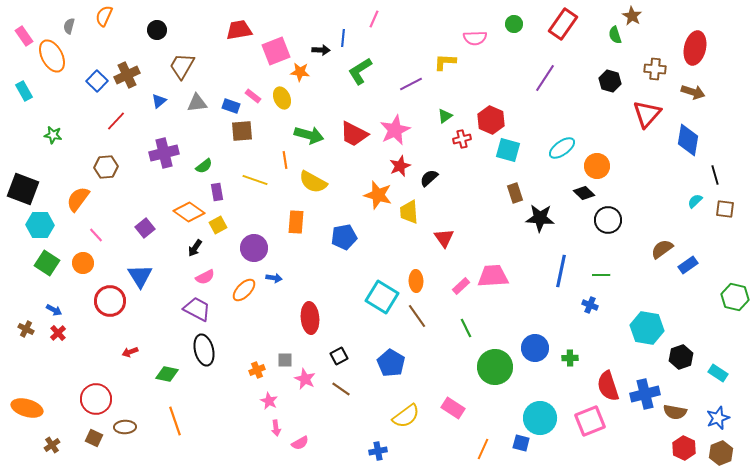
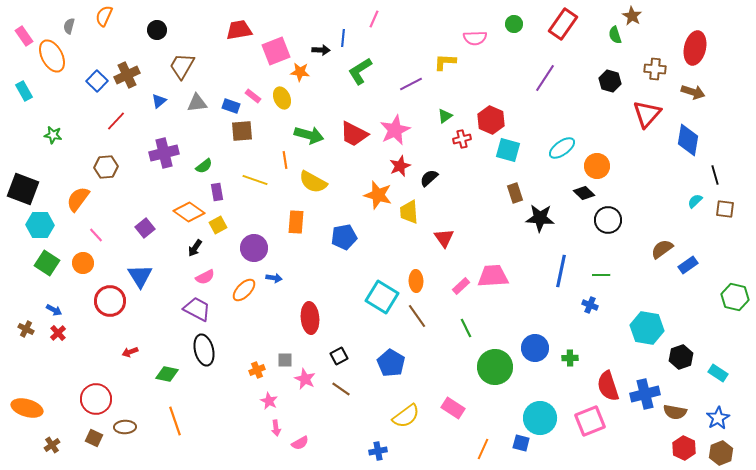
blue star at (718, 418): rotated 10 degrees counterclockwise
